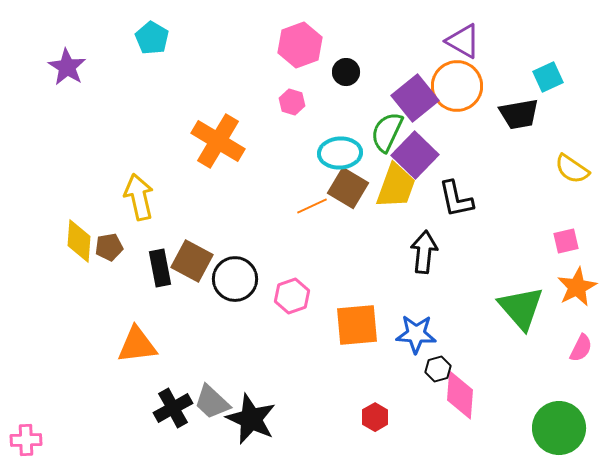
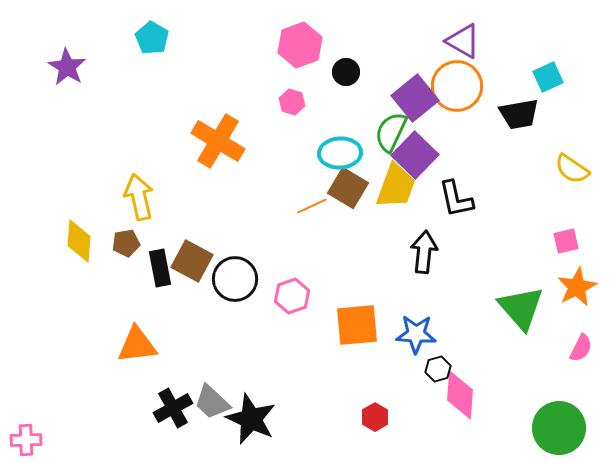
green semicircle at (387, 132): moved 4 px right
brown pentagon at (109, 247): moved 17 px right, 4 px up
